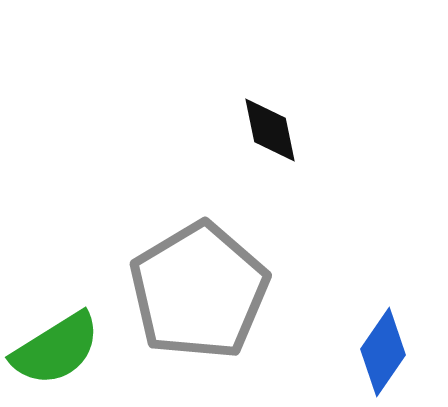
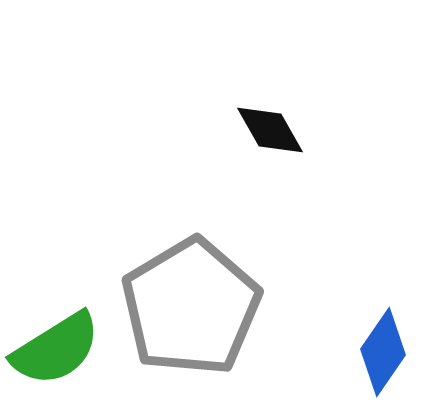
black diamond: rotated 18 degrees counterclockwise
gray pentagon: moved 8 px left, 16 px down
